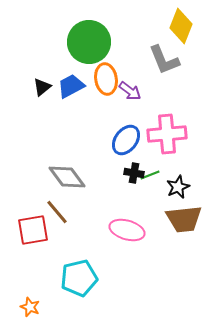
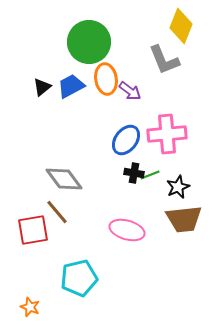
gray diamond: moved 3 px left, 2 px down
